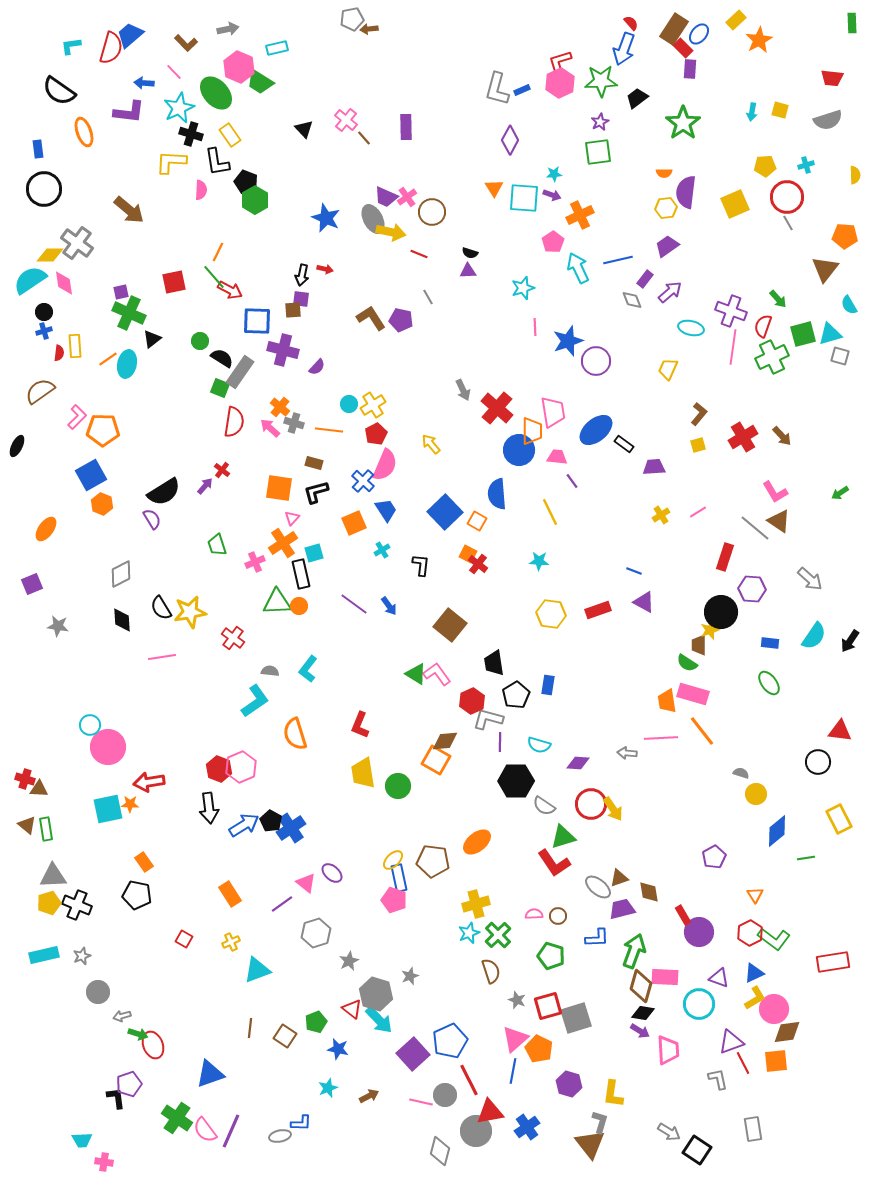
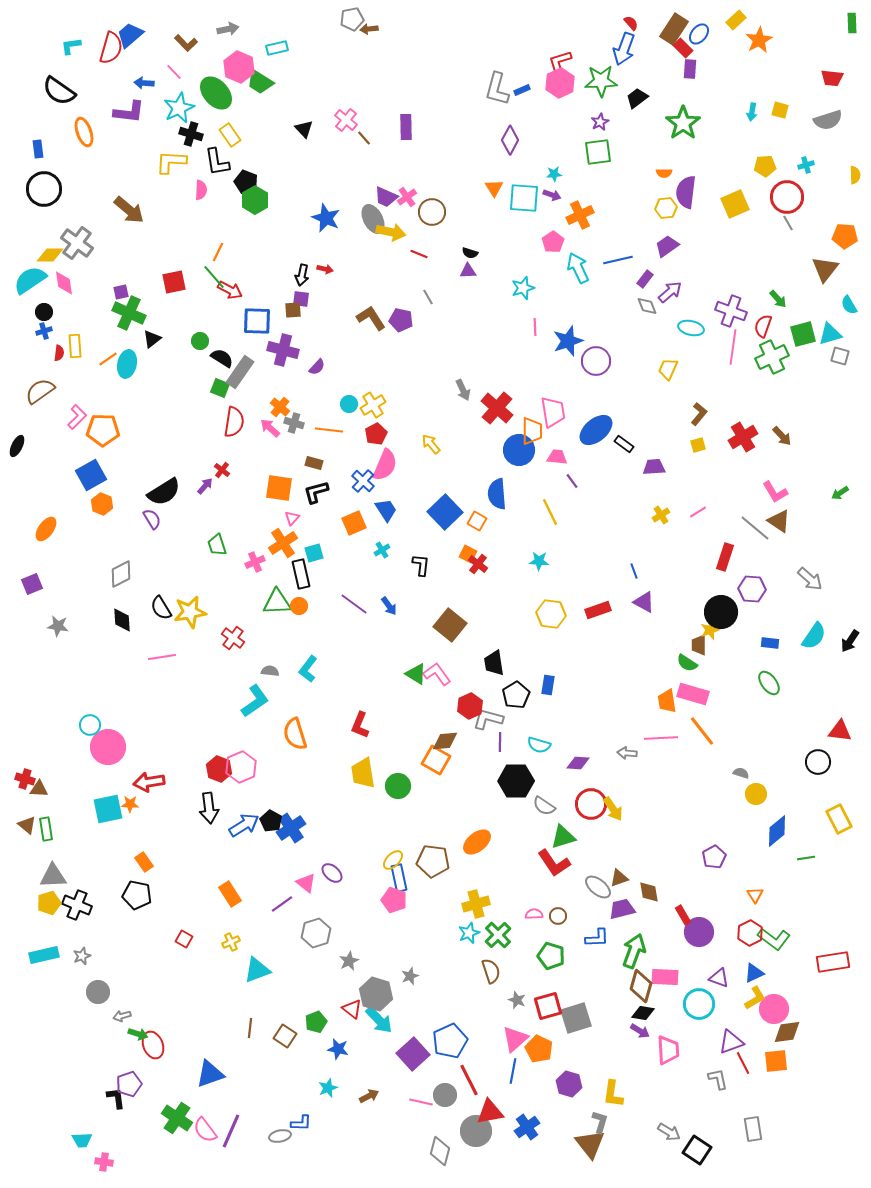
gray diamond at (632, 300): moved 15 px right, 6 px down
blue line at (634, 571): rotated 49 degrees clockwise
red hexagon at (472, 701): moved 2 px left, 5 px down
